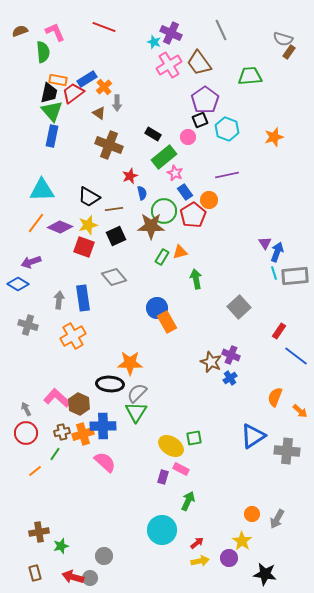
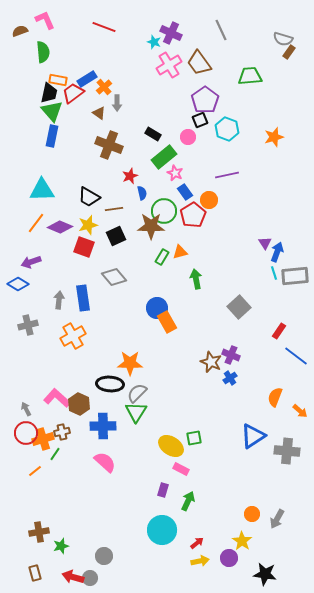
pink L-shape at (55, 32): moved 10 px left, 12 px up
gray cross at (28, 325): rotated 30 degrees counterclockwise
orange cross at (83, 434): moved 40 px left, 5 px down
purple rectangle at (163, 477): moved 13 px down
